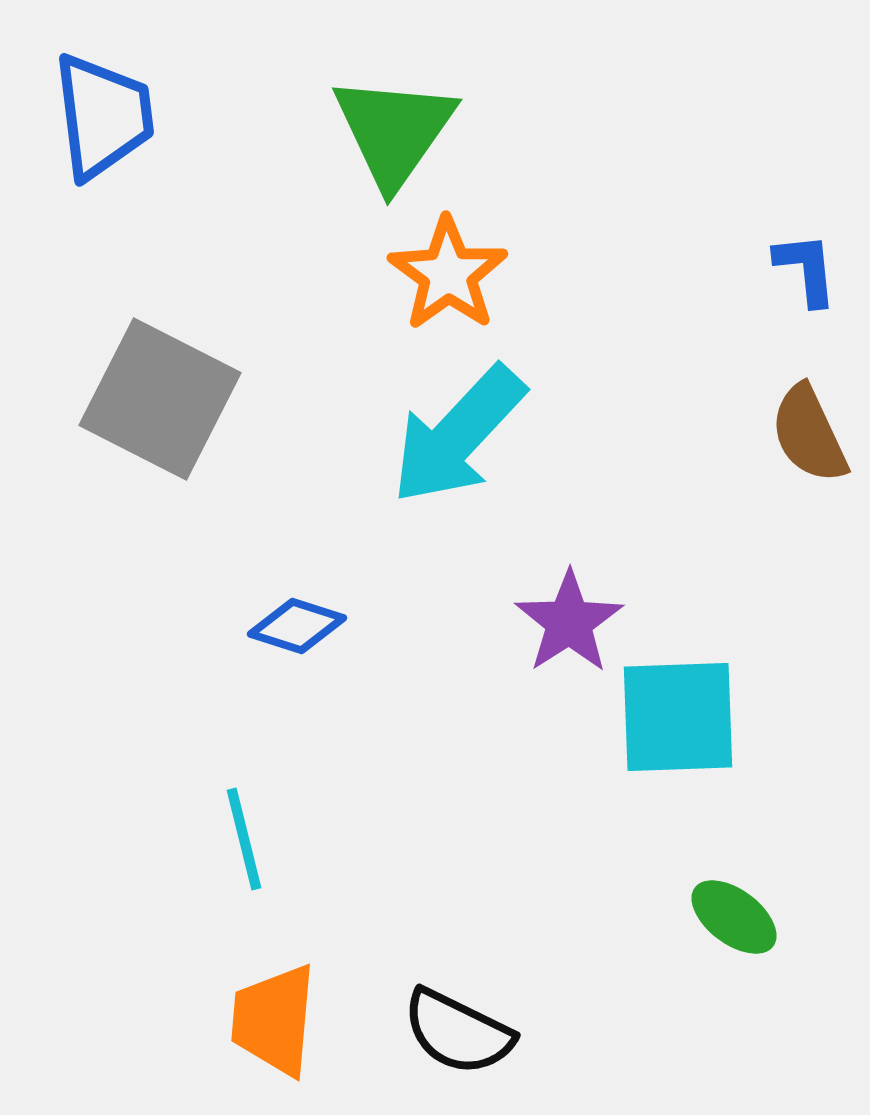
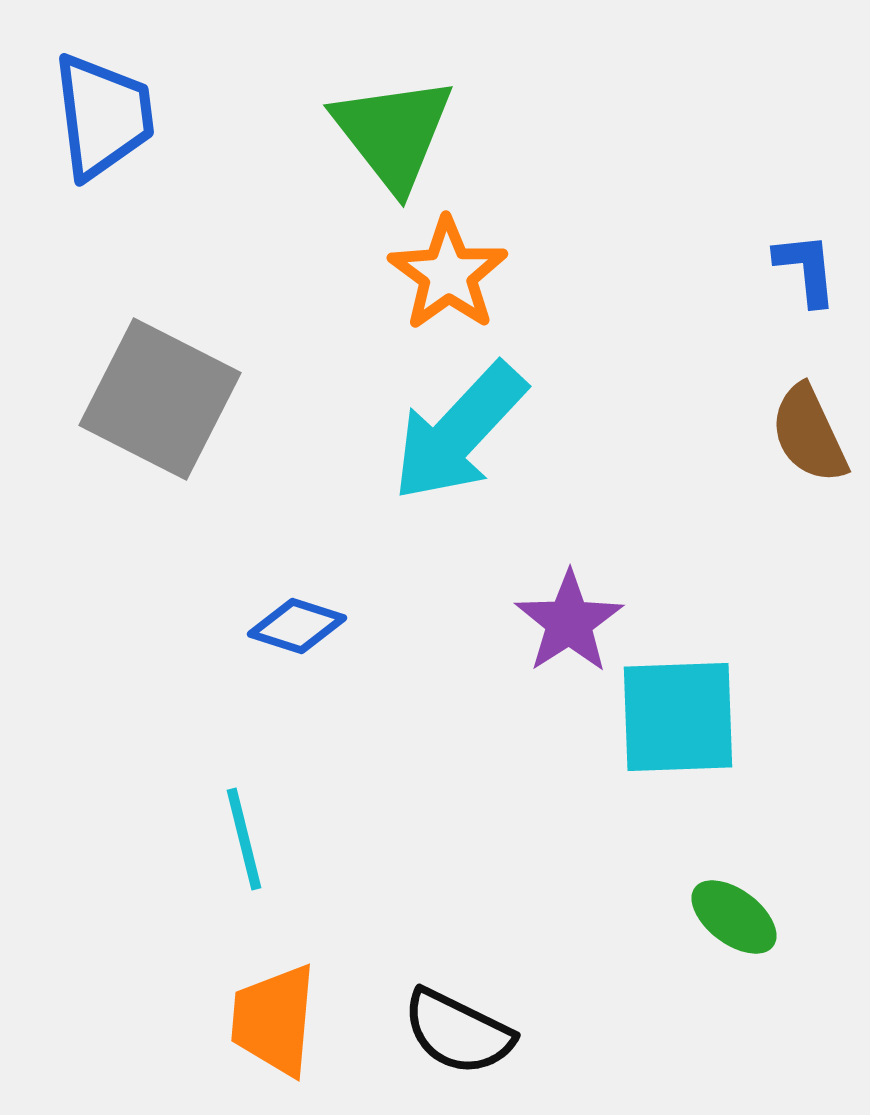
green triangle: moved 1 px left, 2 px down; rotated 13 degrees counterclockwise
cyan arrow: moved 1 px right, 3 px up
